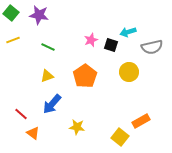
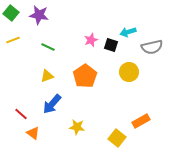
yellow square: moved 3 px left, 1 px down
